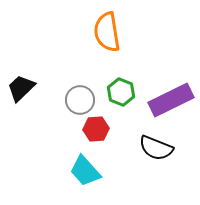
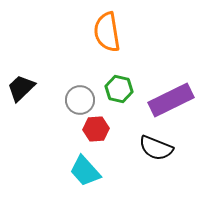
green hexagon: moved 2 px left, 3 px up; rotated 8 degrees counterclockwise
